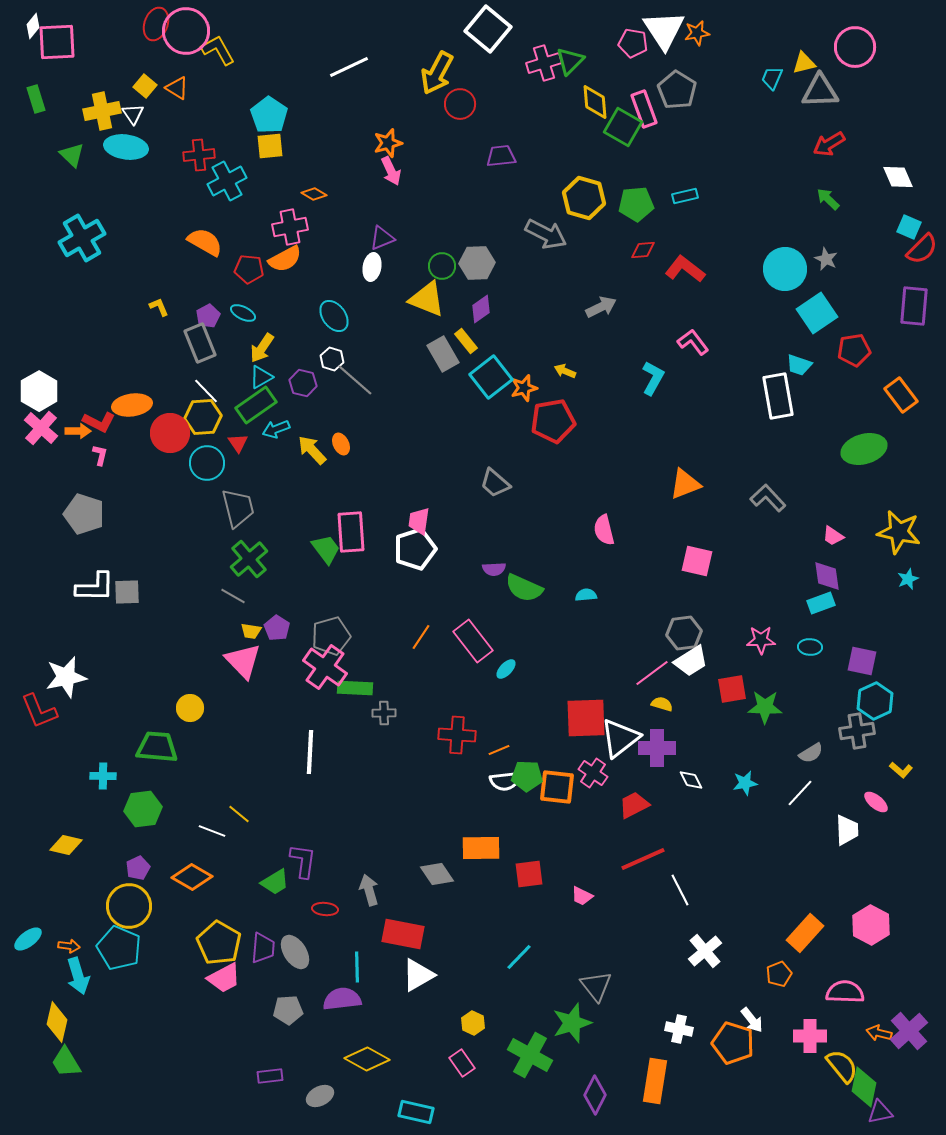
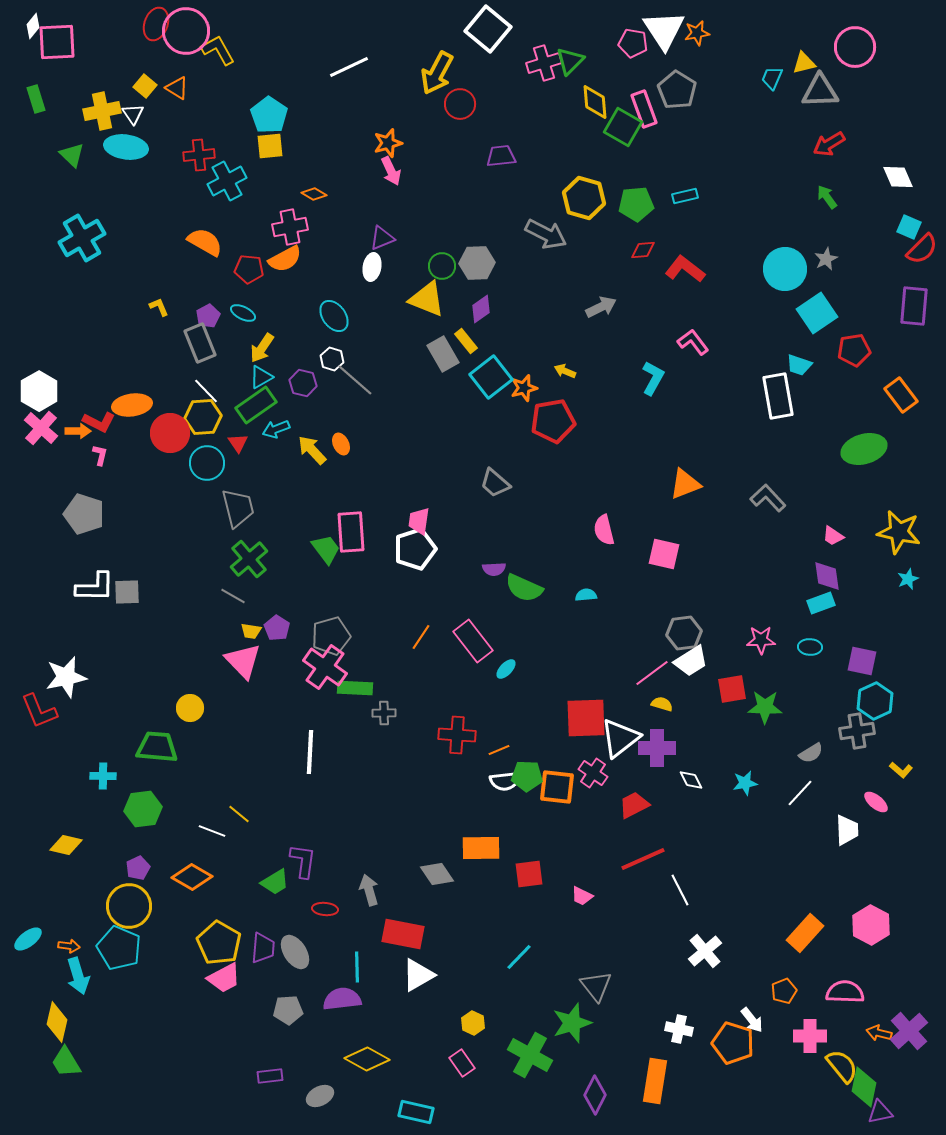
green arrow at (828, 199): moved 1 px left, 2 px up; rotated 10 degrees clockwise
gray star at (826, 259): rotated 20 degrees clockwise
pink square at (697, 561): moved 33 px left, 7 px up
orange pentagon at (779, 974): moved 5 px right, 17 px down
